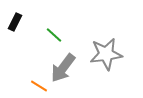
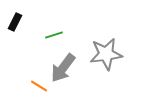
green line: rotated 60 degrees counterclockwise
